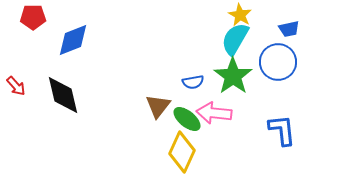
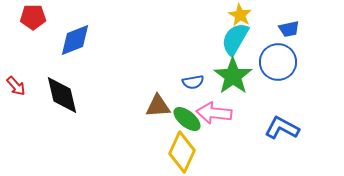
blue diamond: moved 2 px right
black diamond: moved 1 px left
brown triangle: rotated 48 degrees clockwise
blue L-shape: moved 2 px up; rotated 56 degrees counterclockwise
